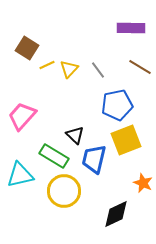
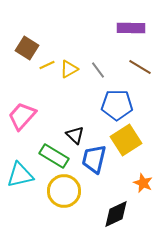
yellow triangle: rotated 18 degrees clockwise
blue pentagon: rotated 12 degrees clockwise
yellow square: rotated 12 degrees counterclockwise
